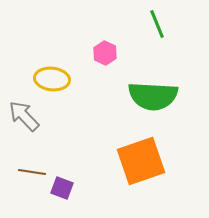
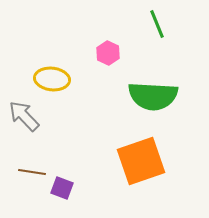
pink hexagon: moved 3 px right
